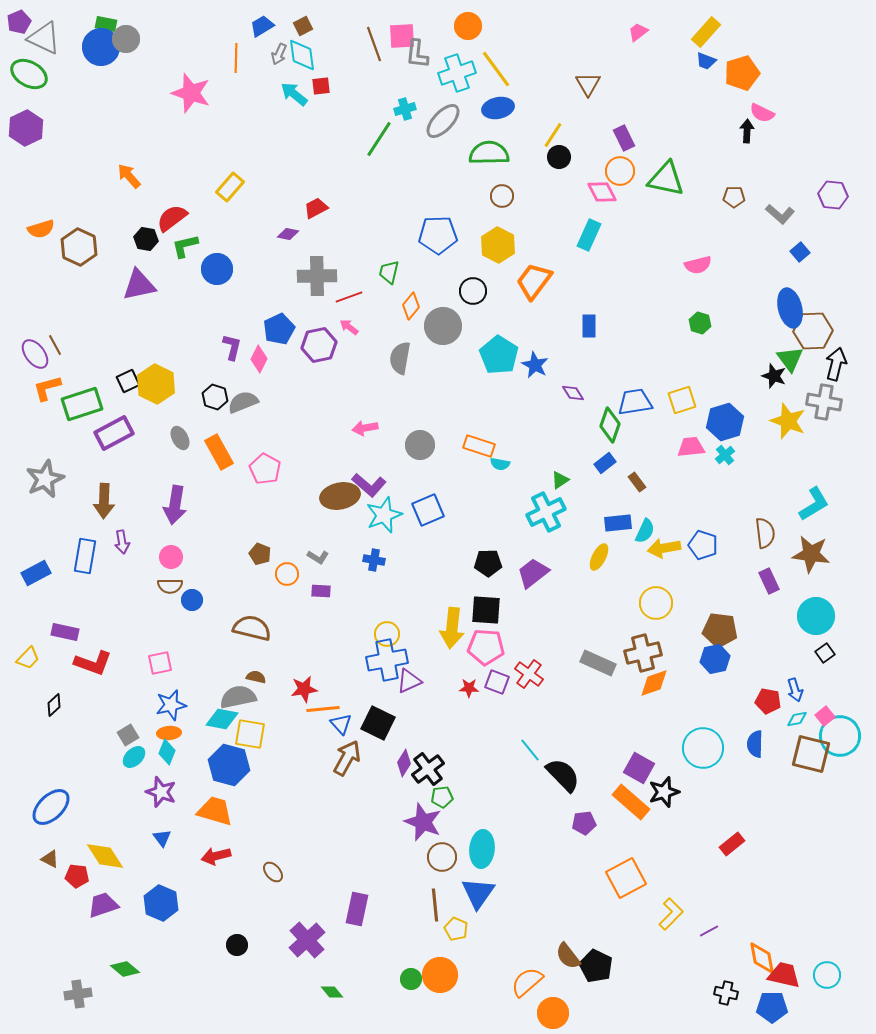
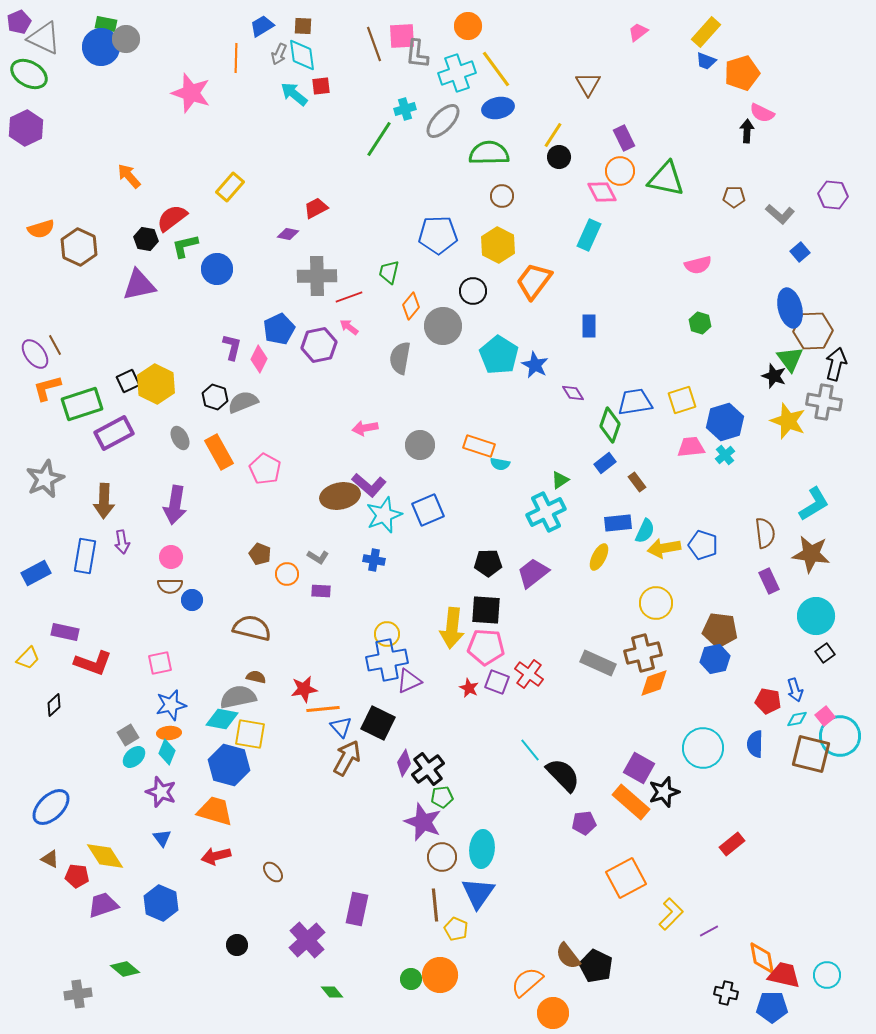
brown square at (303, 26): rotated 30 degrees clockwise
red star at (469, 688): rotated 24 degrees clockwise
blue triangle at (341, 724): moved 3 px down
